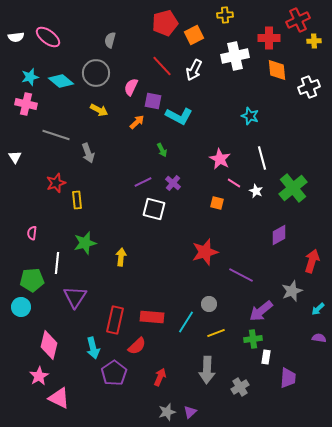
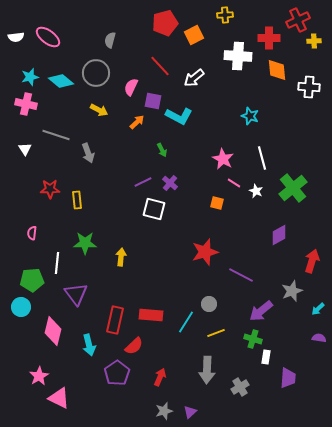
white cross at (235, 56): moved 3 px right; rotated 16 degrees clockwise
red line at (162, 66): moved 2 px left
white arrow at (194, 70): moved 8 px down; rotated 25 degrees clockwise
white cross at (309, 87): rotated 25 degrees clockwise
white triangle at (15, 157): moved 10 px right, 8 px up
pink star at (220, 159): moved 3 px right
red star at (56, 183): moved 6 px left, 6 px down; rotated 18 degrees clockwise
purple cross at (173, 183): moved 3 px left
green star at (85, 243): rotated 15 degrees clockwise
purple triangle at (75, 297): moved 1 px right, 3 px up; rotated 10 degrees counterclockwise
red rectangle at (152, 317): moved 1 px left, 2 px up
green cross at (253, 339): rotated 24 degrees clockwise
pink diamond at (49, 345): moved 4 px right, 14 px up
red semicircle at (137, 346): moved 3 px left
cyan arrow at (93, 348): moved 4 px left, 3 px up
purple pentagon at (114, 373): moved 3 px right
gray star at (167, 412): moved 3 px left, 1 px up
